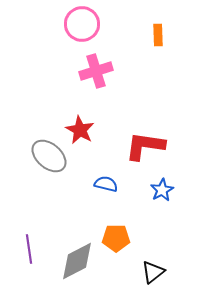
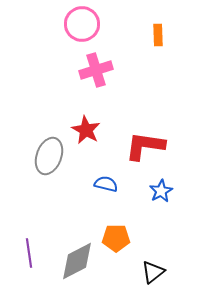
pink cross: moved 1 px up
red star: moved 6 px right
gray ellipse: rotated 69 degrees clockwise
blue star: moved 1 px left, 1 px down
purple line: moved 4 px down
